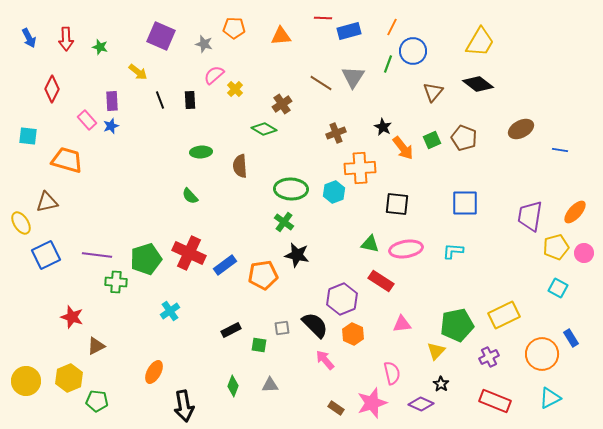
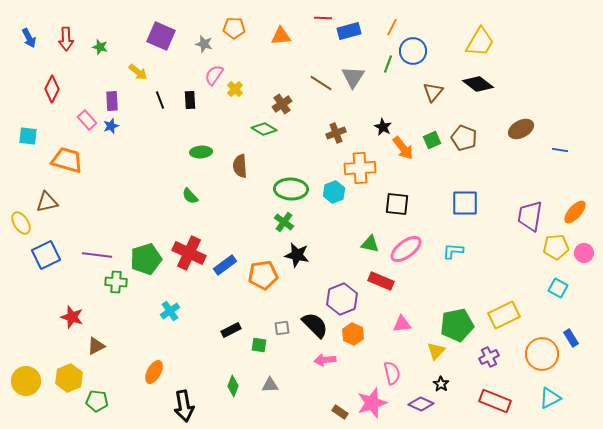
pink semicircle at (214, 75): rotated 15 degrees counterclockwise
yellow pentagon at (556, 247): rotated 10 degrees clockwise
pink ellipse at (406, 249): rotated 28 degrees counterclockwise
red rectangle at (381, 281): rotated 10 degrees counterclockwise
pink arrow at (325, 360): rotated 55 degrees counterclockwise
brown rectangle at (336, 408): moved 4 px right, 4 px down
